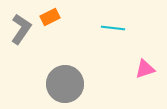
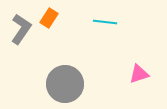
orange rectangle: moved 1 px left, 1 px down; rotated 30 degrees counterclockwise
cyan line: moved 8 px left, 6 px up
pink triangle: moved 6 px left, 5 px down
